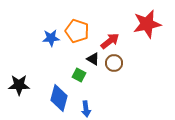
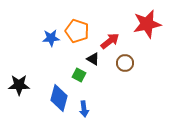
brown circle: moved 11 px right
blue arrow: moved 2 px left
